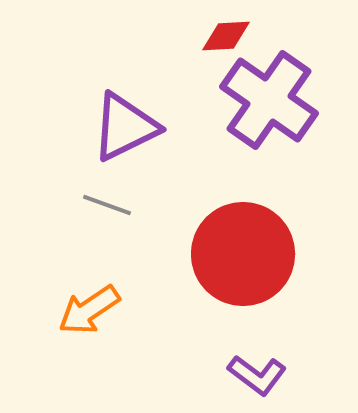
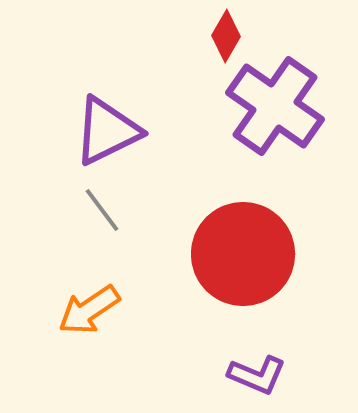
red diamond: rotated 57 degrees counterclockwise
purple cross: moved 6 px right, 6 px down
purple triangle: moved 18 px left, 4 px down
gray line: moved 5 px left, 5 px down; rotated 33 degrees clockwise
purple L-shape: rotated 14 degrees counterclockwise
